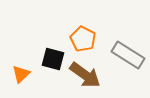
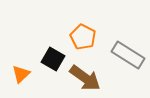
orange pentagon: moved 2 px up
black square: rotated 15 degrees clockwise
brown arrow: moved 3 px down
